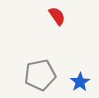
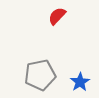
red semicircle: rotated 102 degrees counterclockwise
